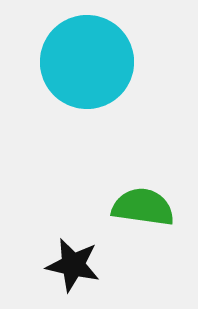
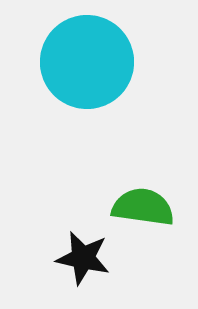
black star: moved 10 px right, 7 px up
